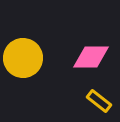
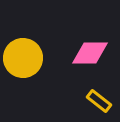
pink diamond: moved 1 px left, 4 px up
